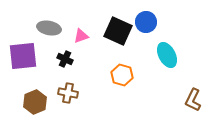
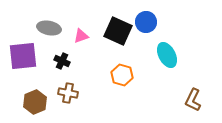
black cross: moved 3 px left, 2 px down
